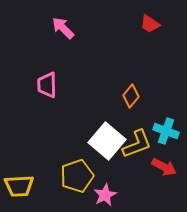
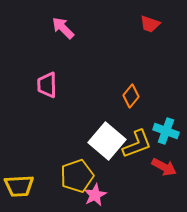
red trapezoid: rotated 15 degrees counterclockwise
pink star: moved 10 px left
